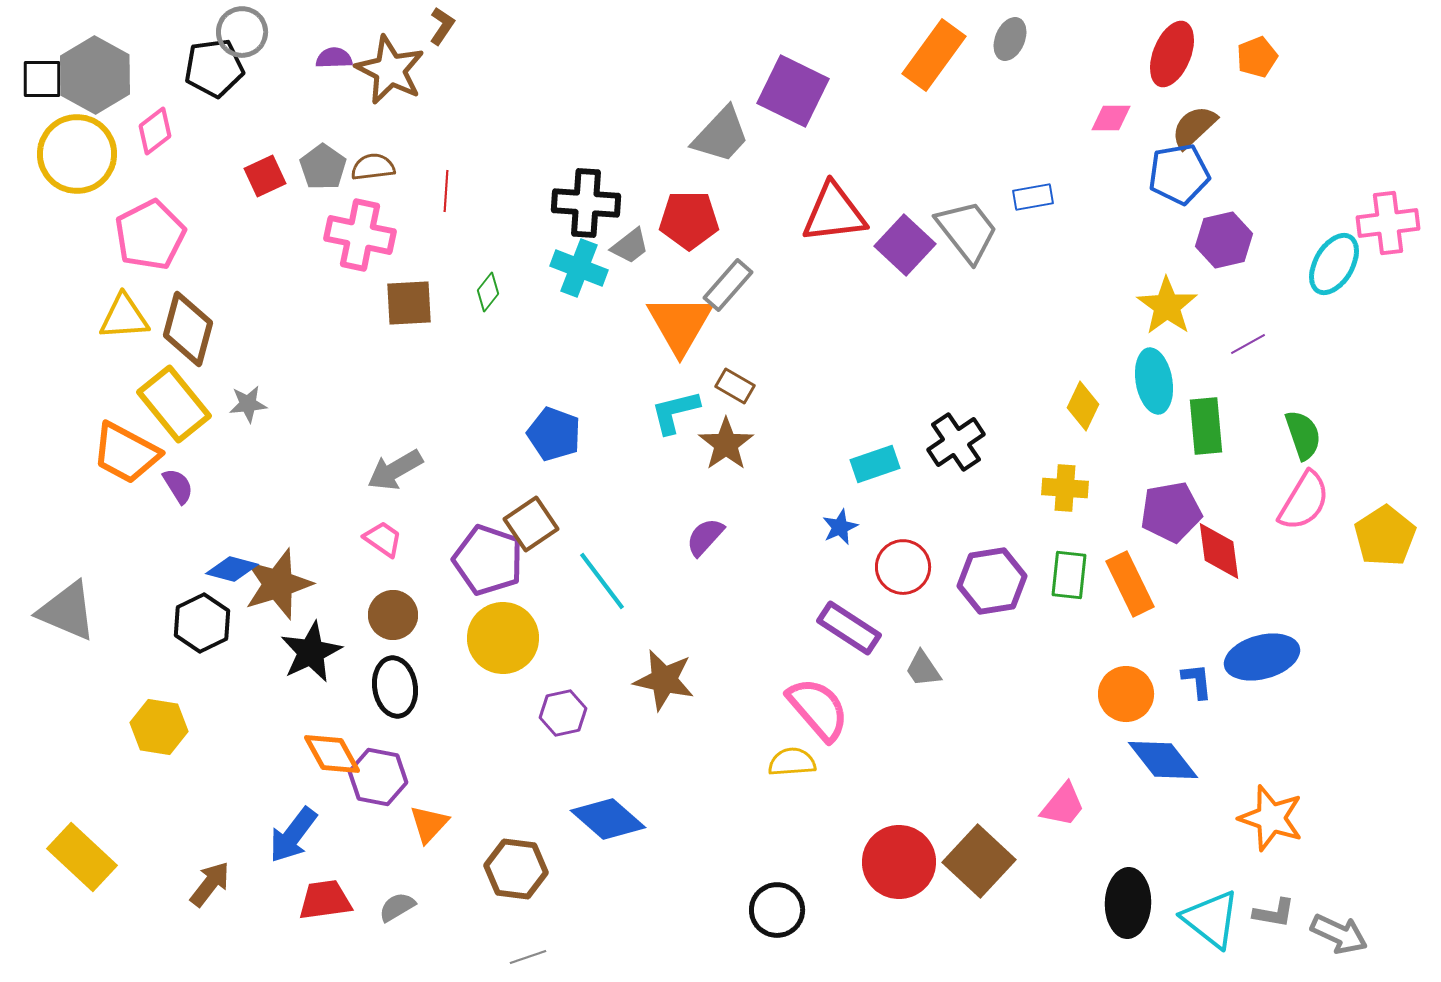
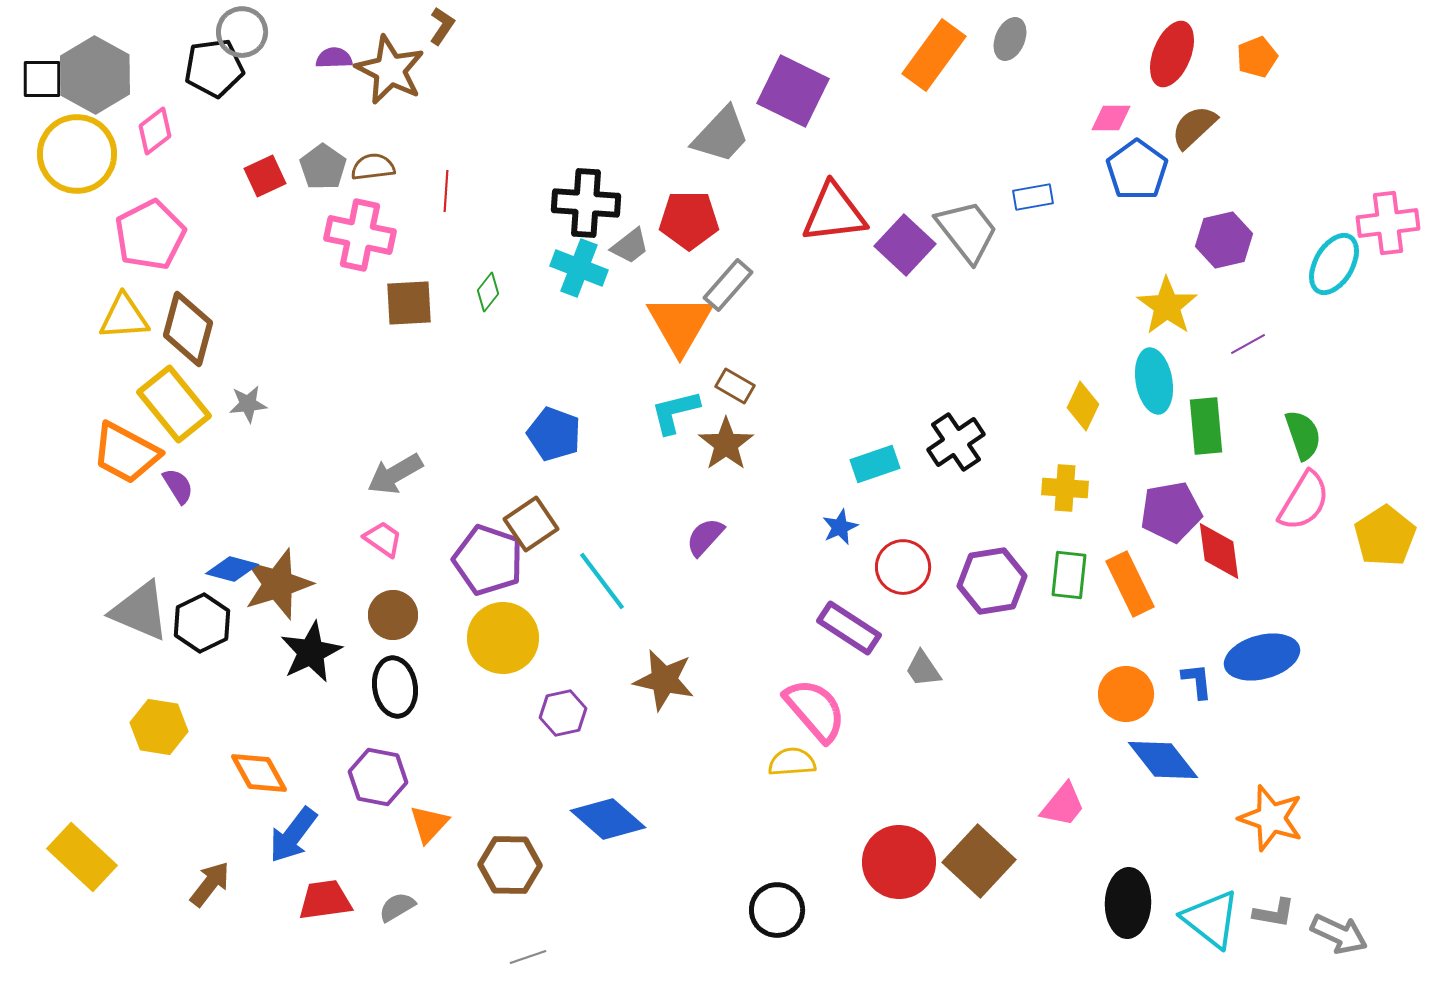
blue pentagon at (1179, 174): moved 42 px left, 4 px up; rotated 26 degrees counterclockwise
gray arrow at (395, 470): moved 4 px down
gray triangle at (67, 611): moved 73 px right
pink semicircle at (818, 709): moved 3 px left, 1 px down
orange diamond at (332, 754): moved 73 px left, 19 px down
brown hexagon at (516, 869): moved 6 px left, 4 px up; rotated 6 degrees counterclockwise
